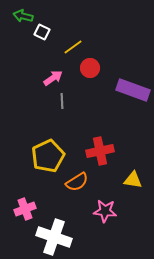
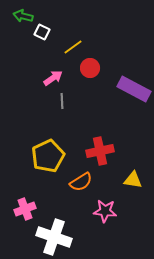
purple rectangle: moved 1 px right, 1 px up; rotated 8 degrees clockwise
orange semicircle: moved 4 px right
